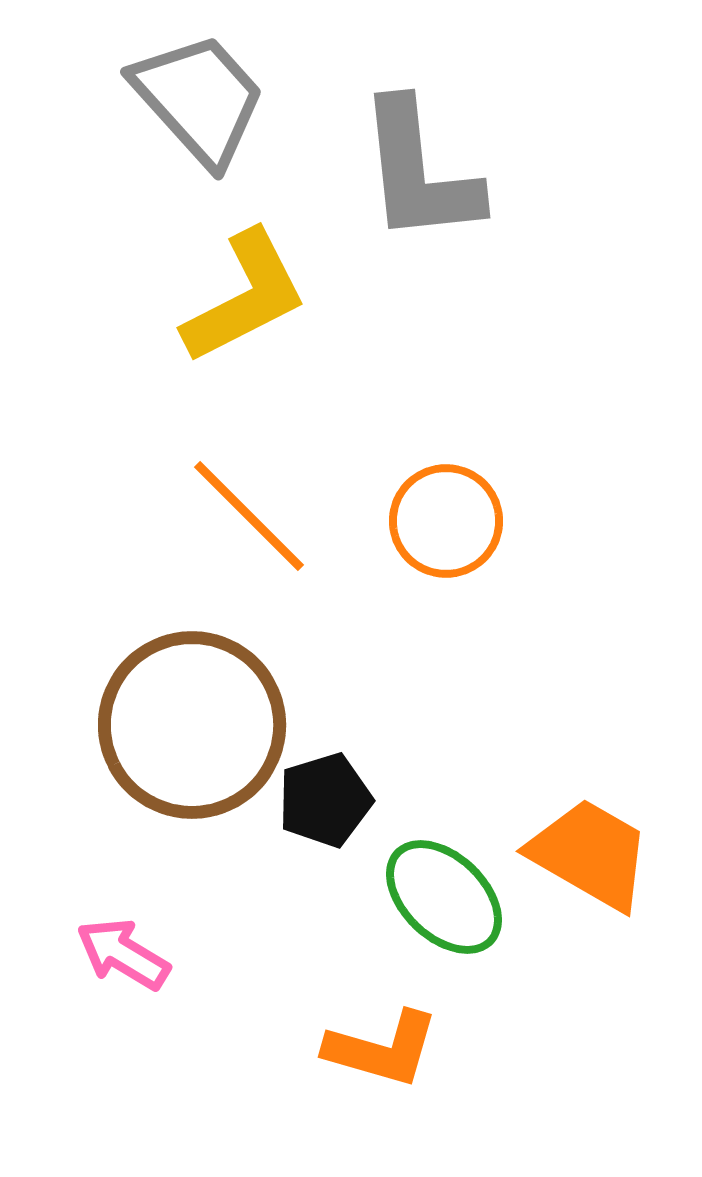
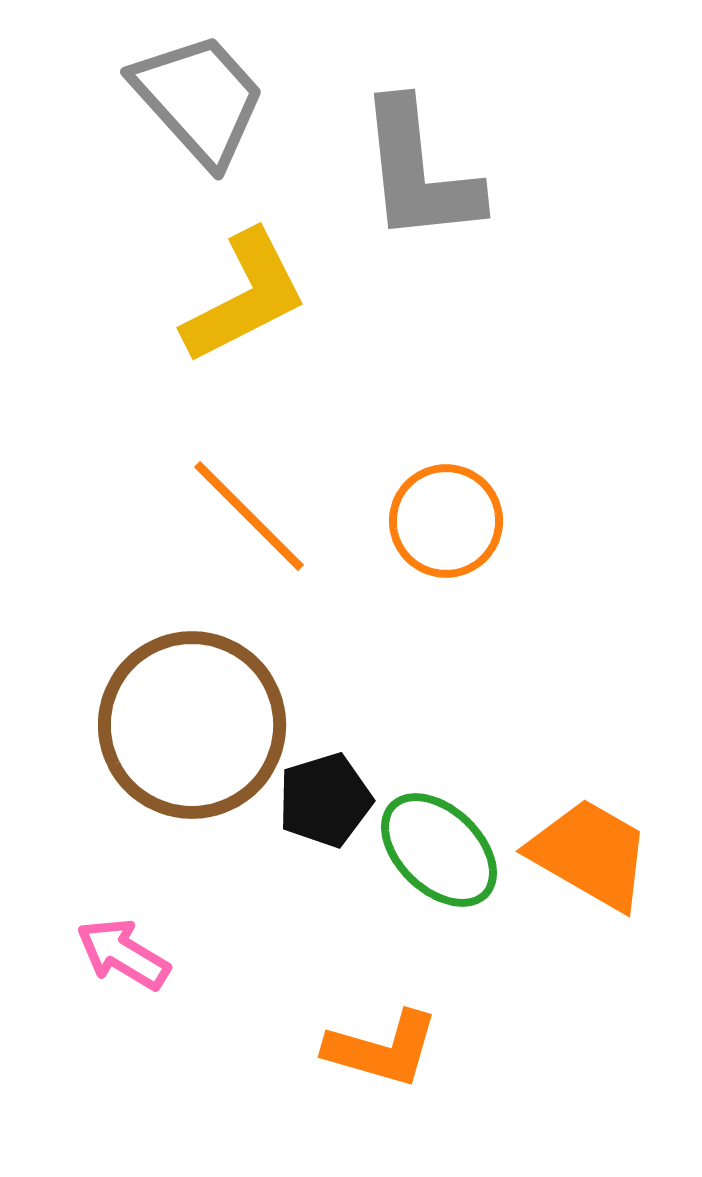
green ellipse: moved 5 px left, 47 px up
